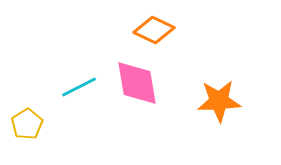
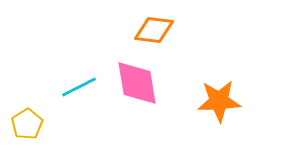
orange diamond: rotated 18 degrees counterclockwise
